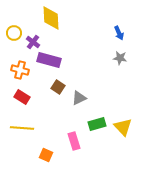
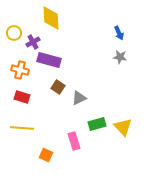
purple cross: rotated 24 degrees clockwise
gray star: moved 1 px up
red rectangle: rotated 14 degrees counterclockwise
